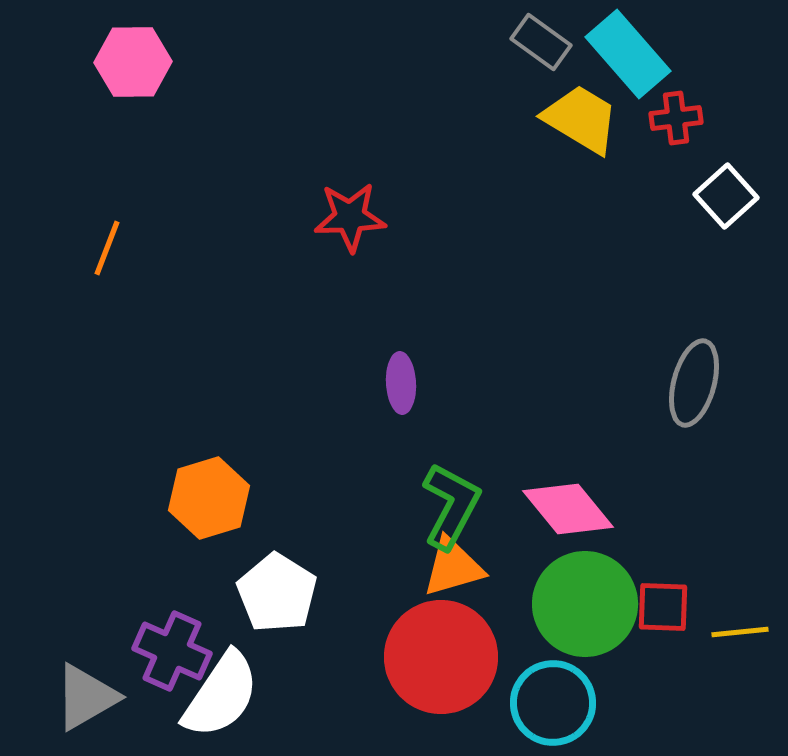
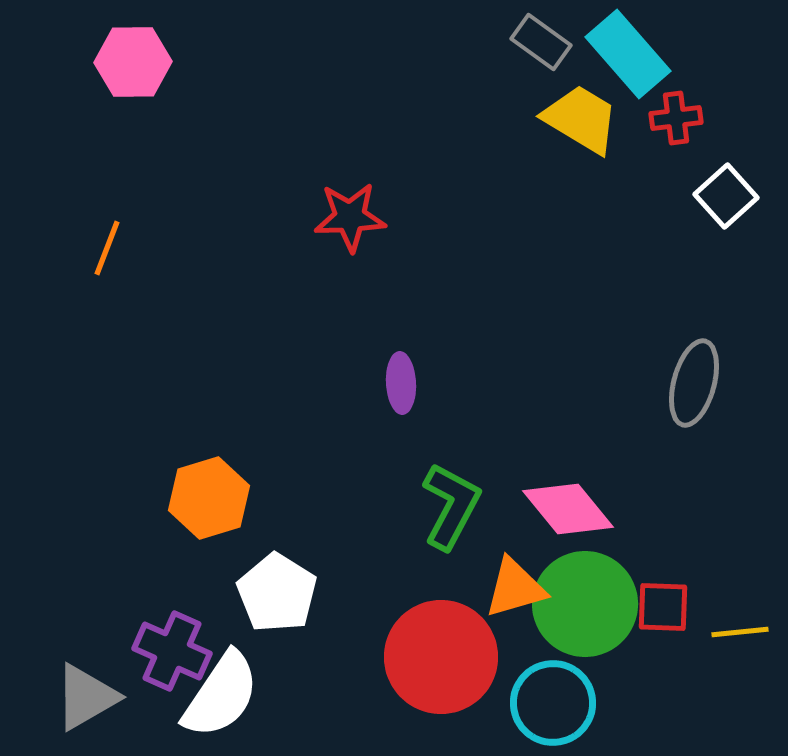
orange triangle: moved 62 px right, 21 px down
